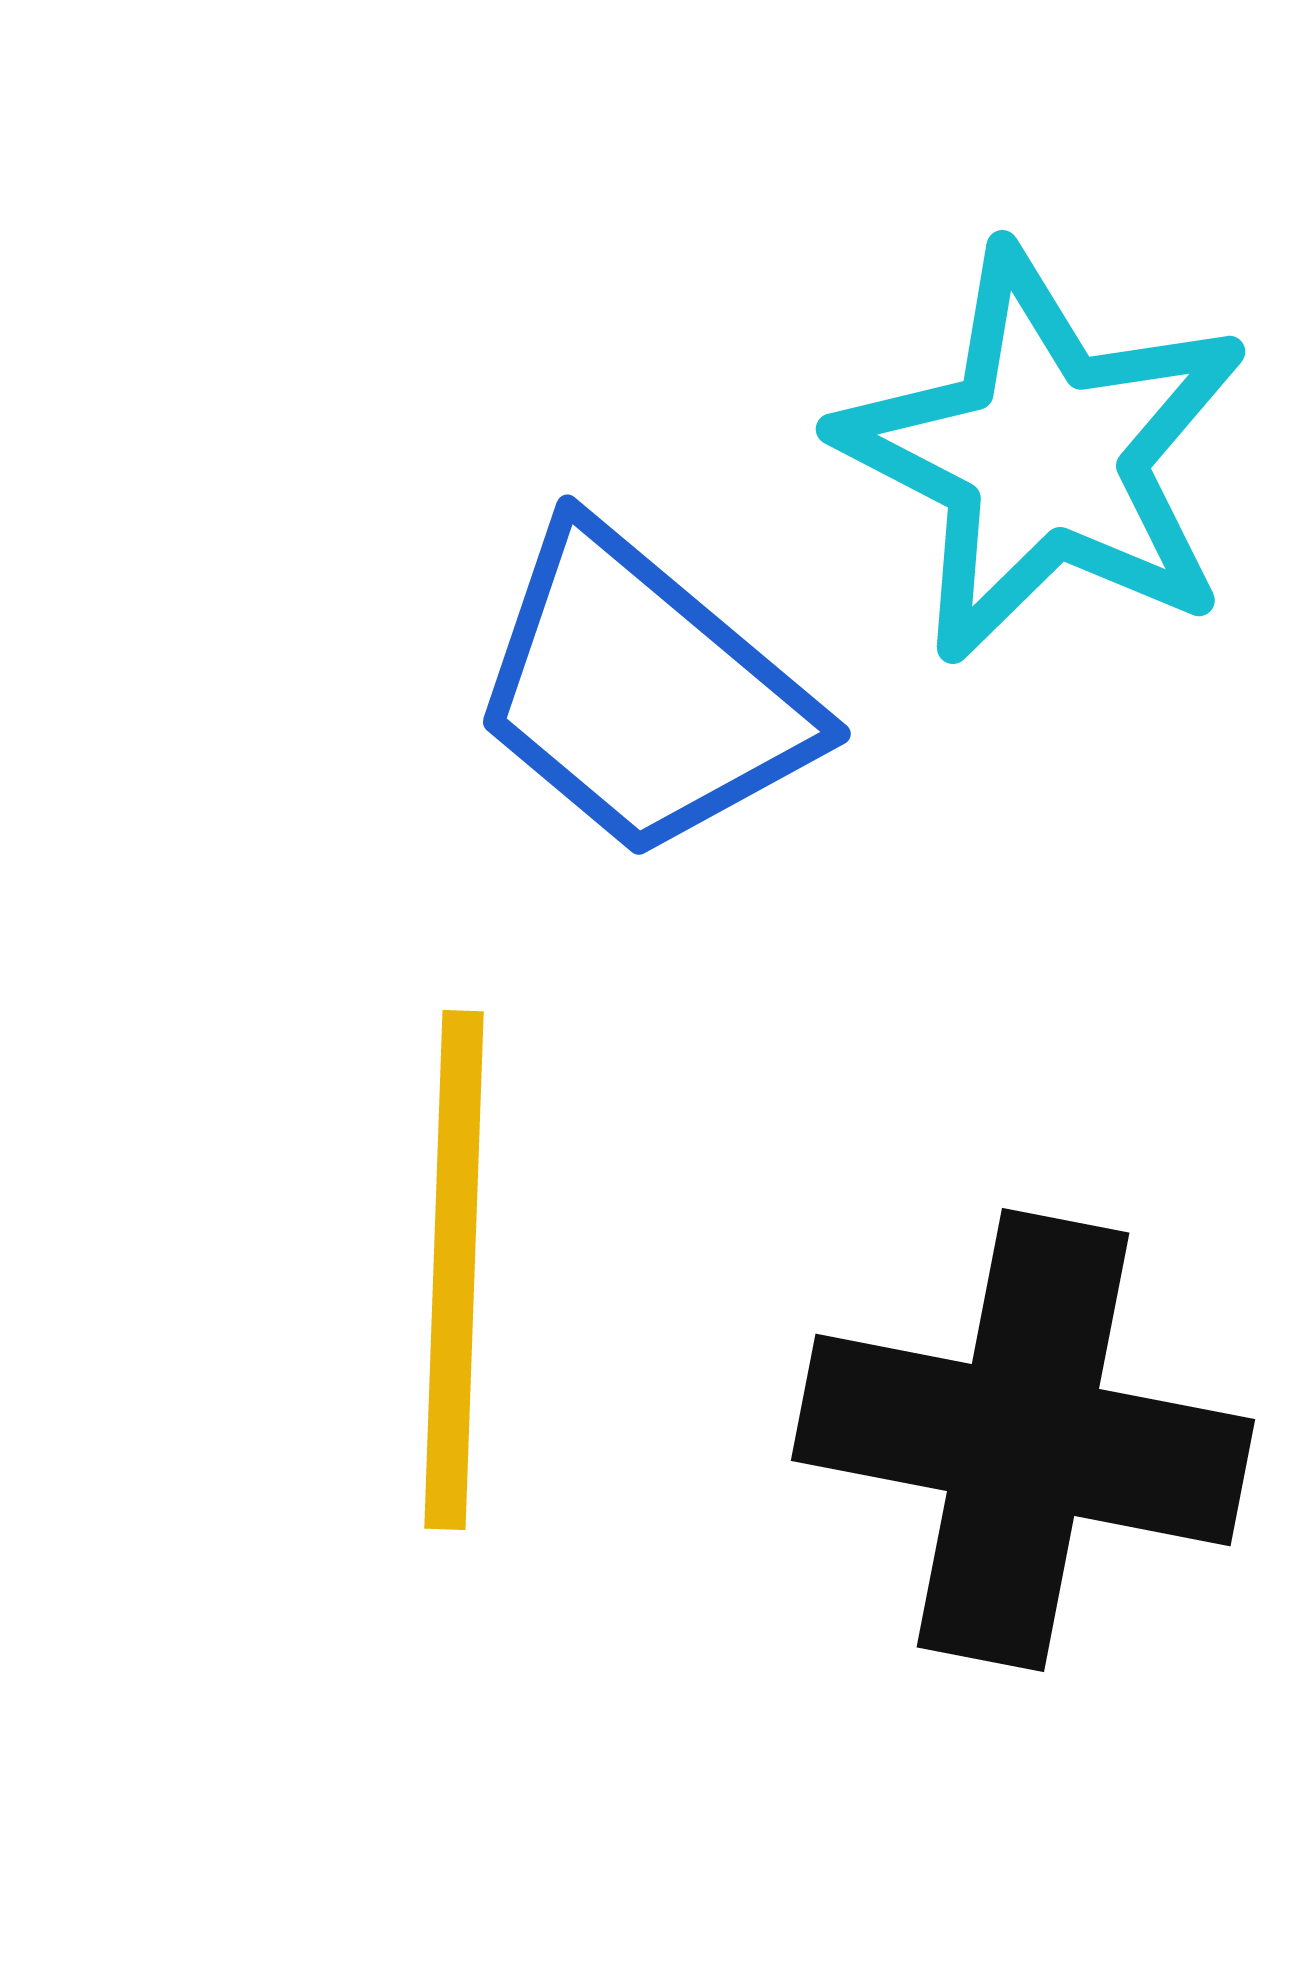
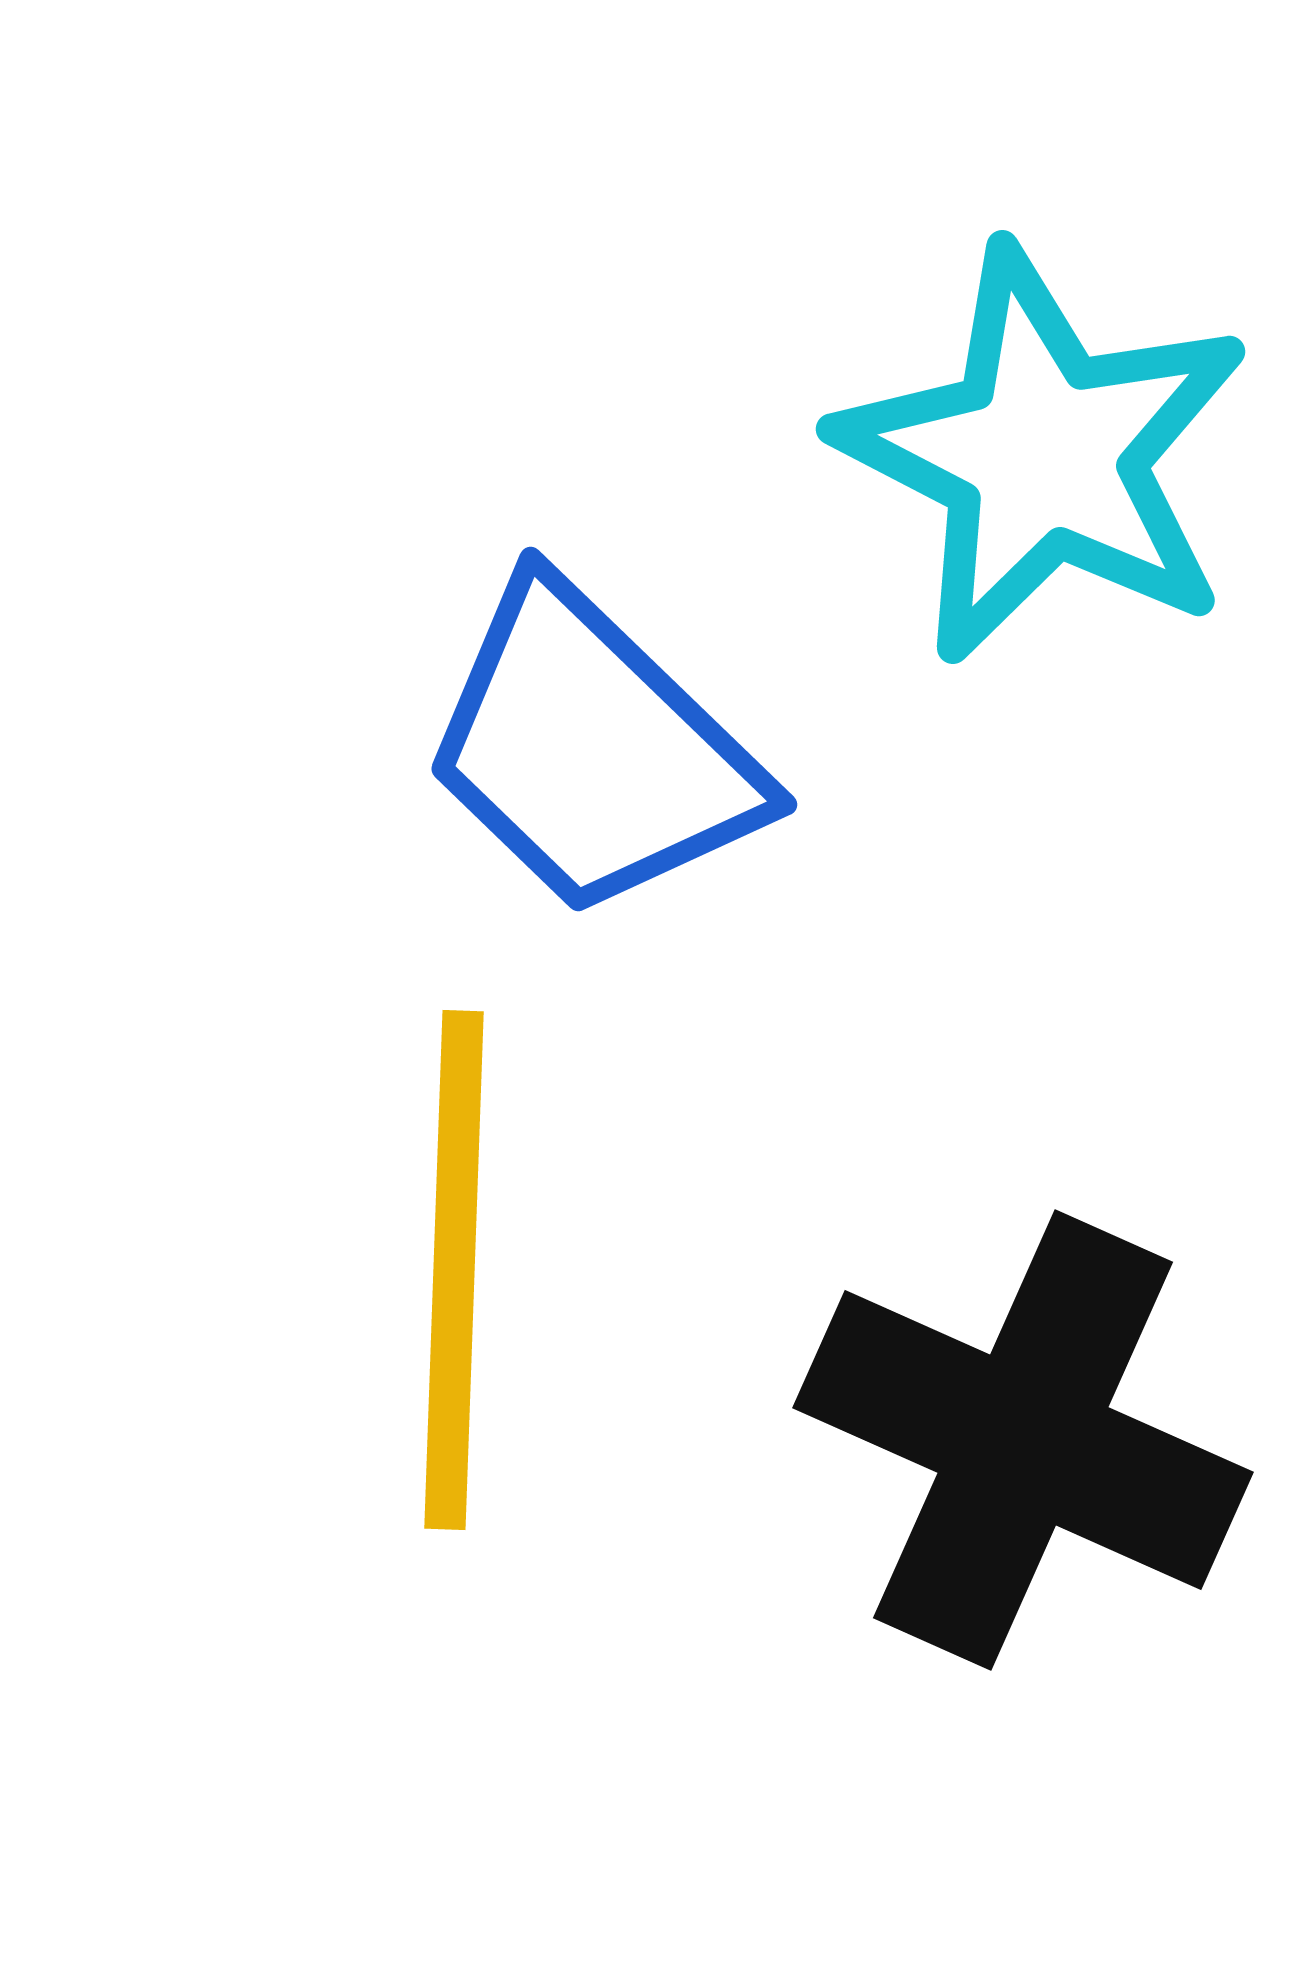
blue trapezoid: moved 50 px left, 57 px down; rotated 4 degrees clockwise
black cross: rotated 13 degrees clockwise
